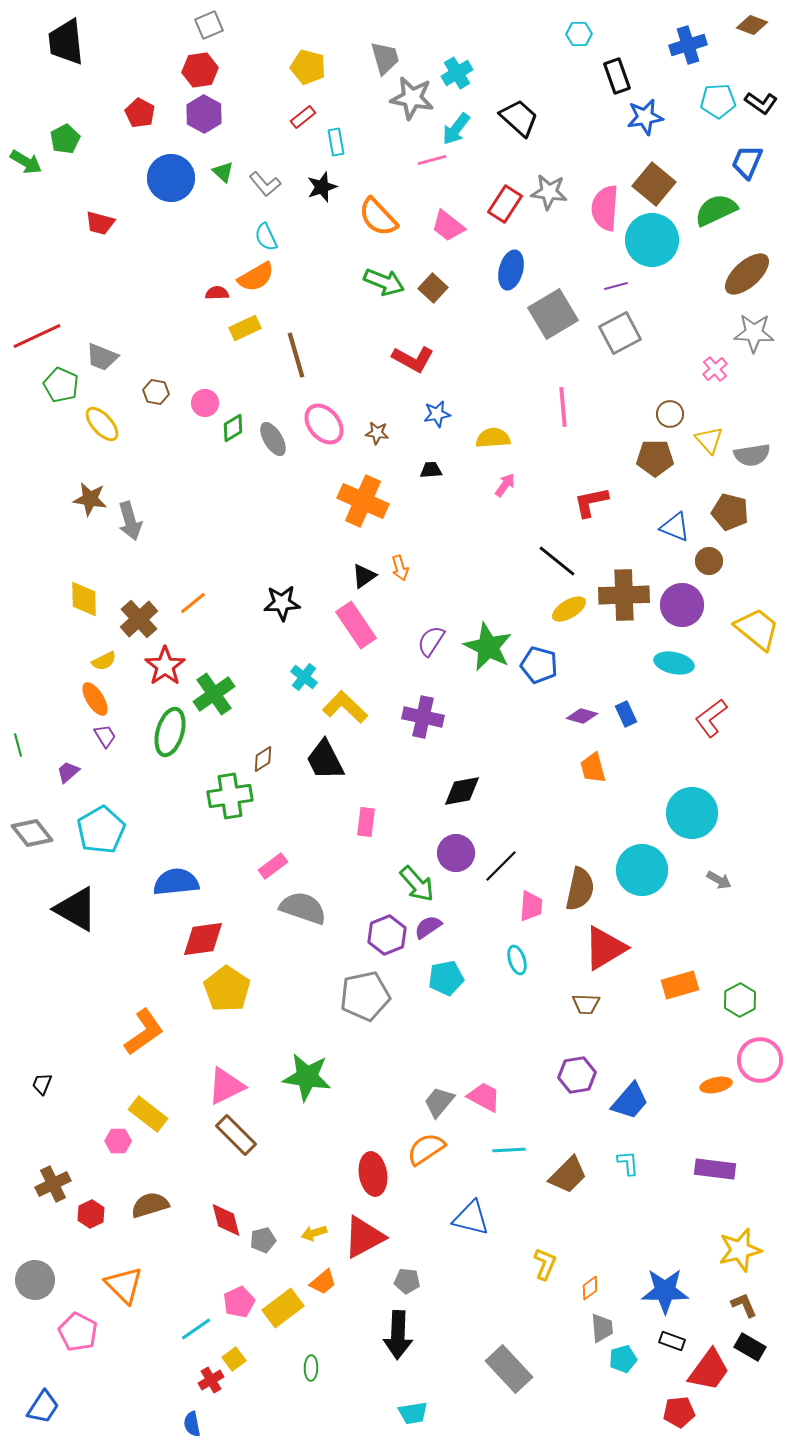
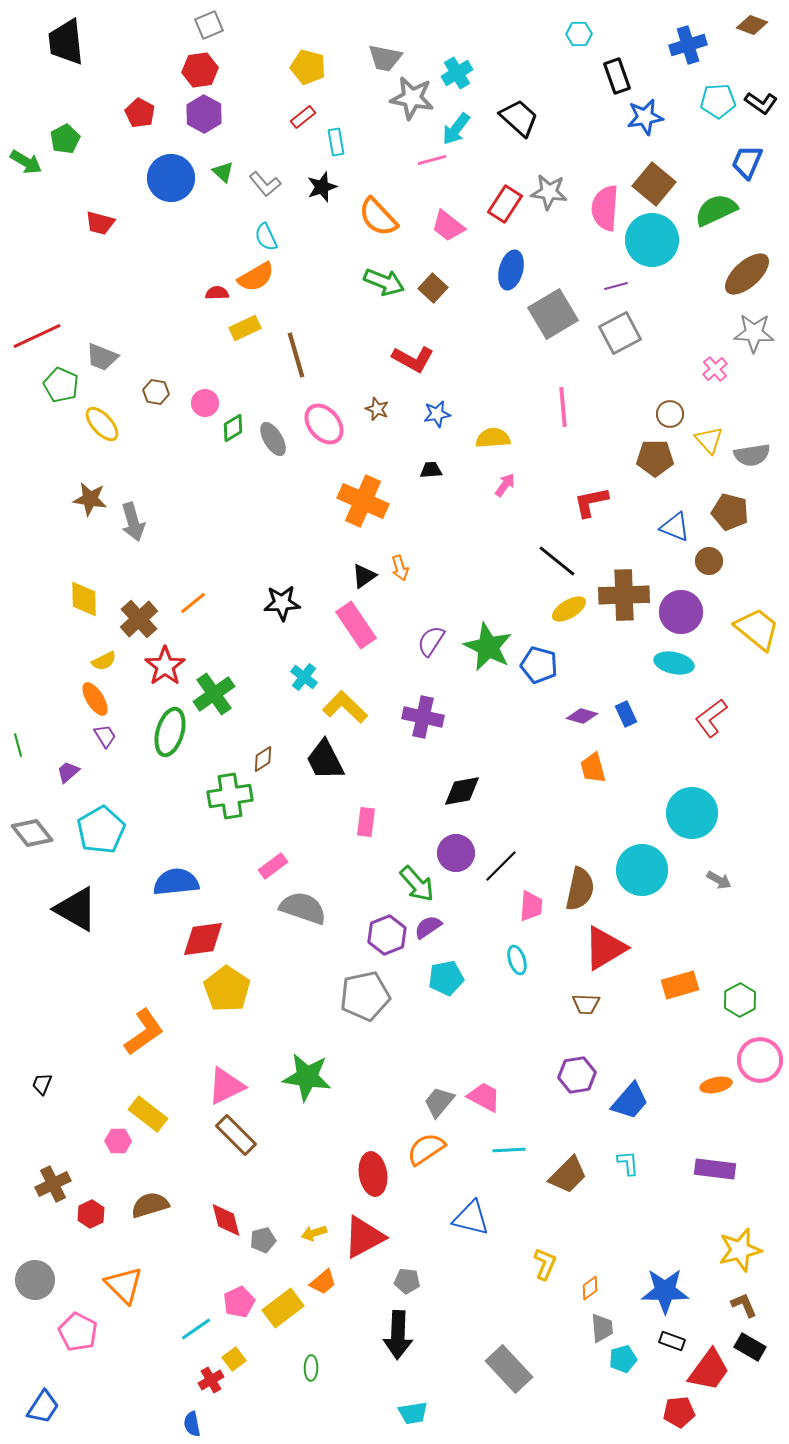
gray trapezoid at (385, 58): rotated 117 degrees clockwise
brown star at (377, 433): moved 24 px up; rotated 15 degrees clockwise
gray arrow at (130, 521): moved 3 px right, 1 px down
purple circle at (682, 605): moved 1 px left, 7 px down
